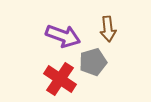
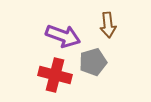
brown arrow: moved 4 px up
red cross: moved 5 px left, 4 px up; rotated 20 degrees counterclockwise
